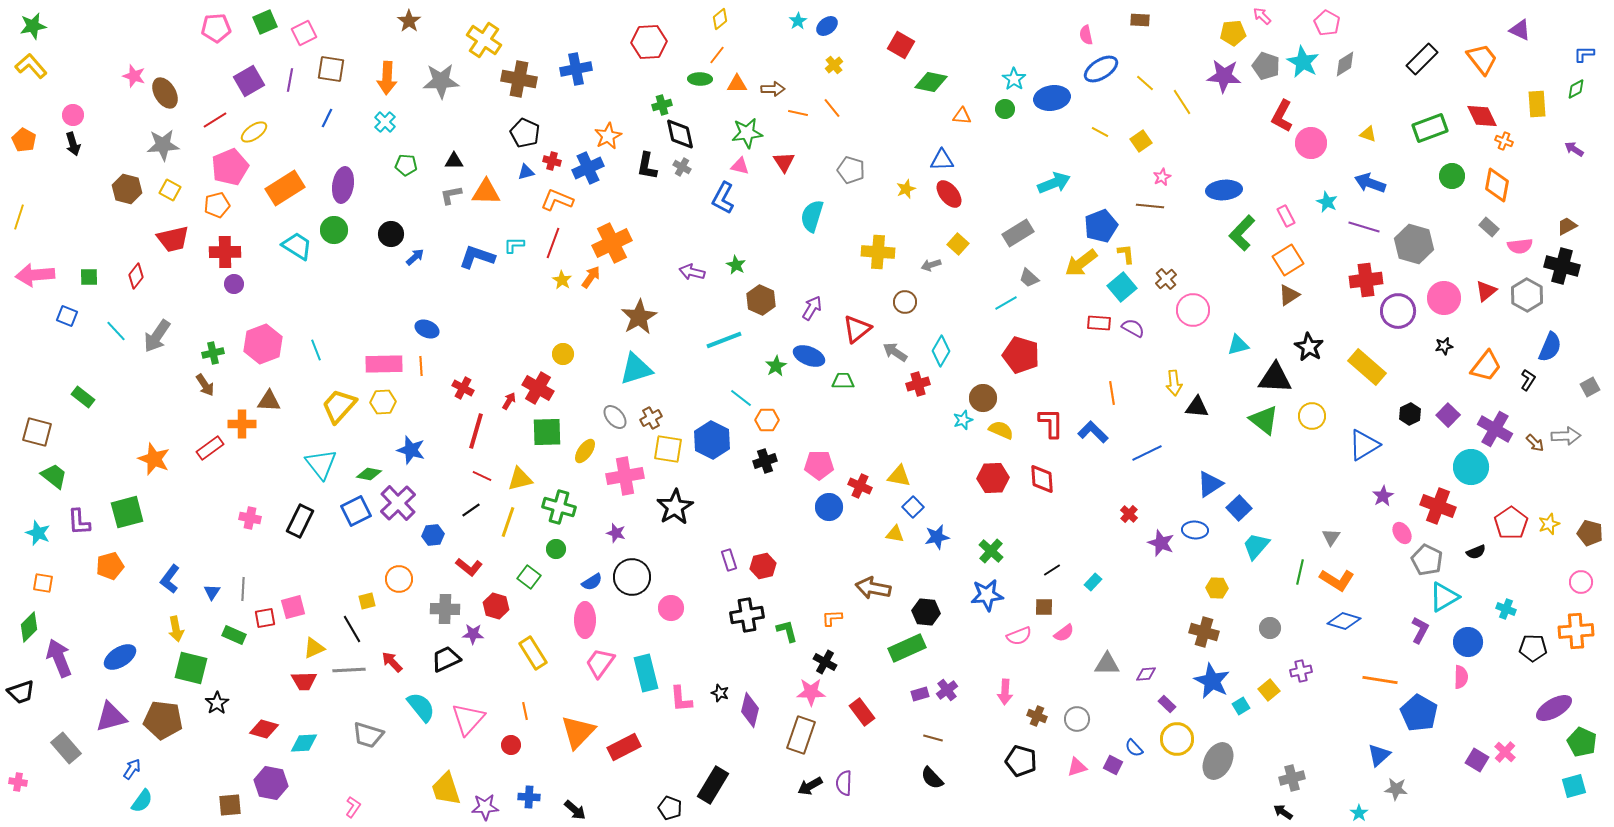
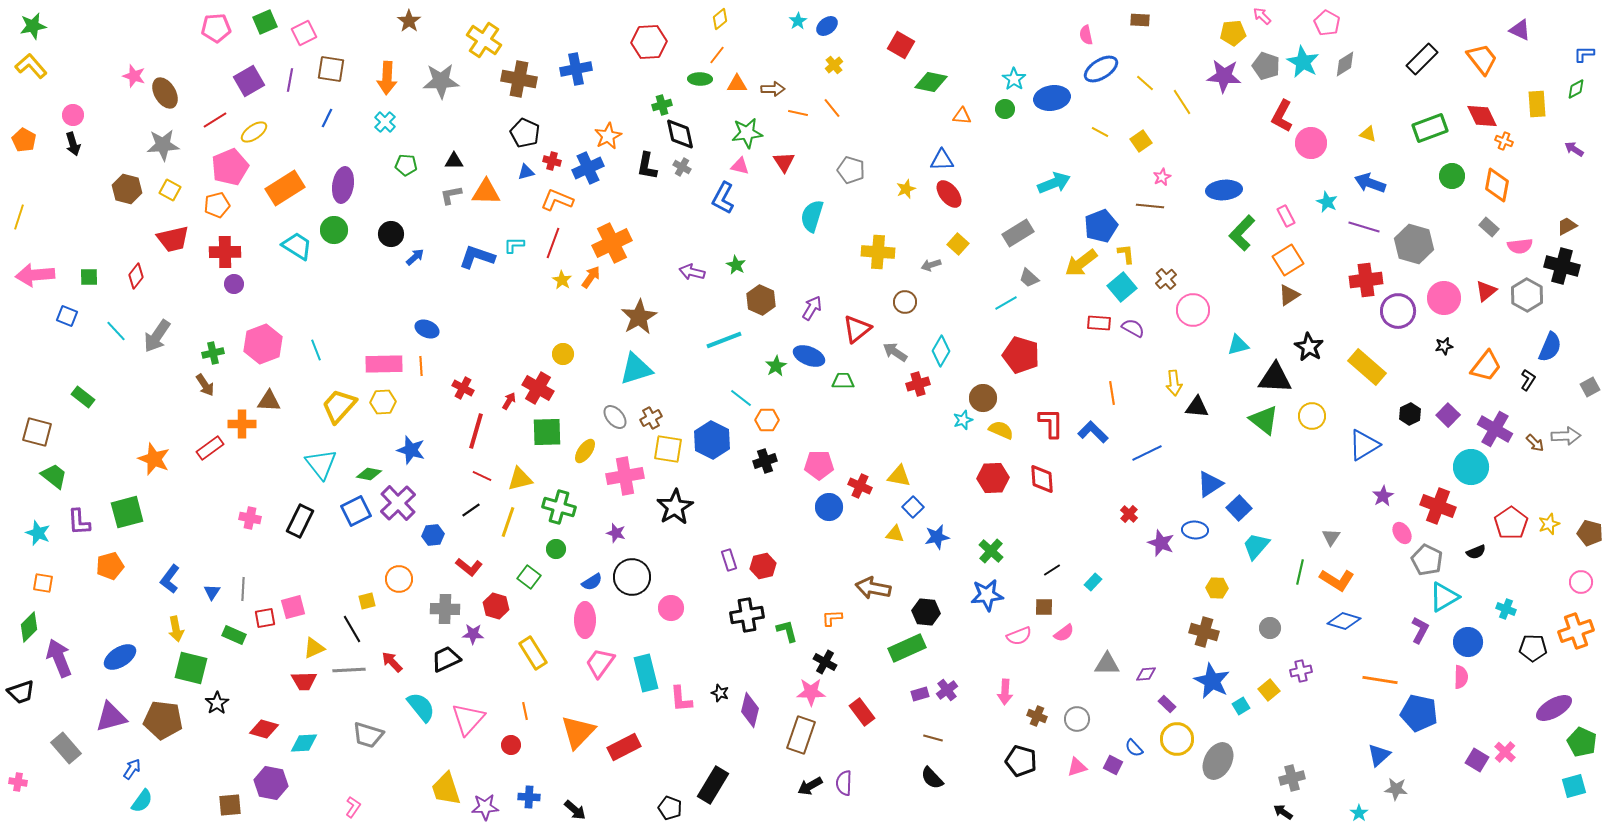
orange cross at (1576, 631): rotated 16 degrees counterclockwise
blue pentagon at (1419, 713): rotated 18 degrees counterclockwise
